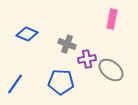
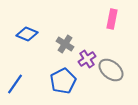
gray cross: moved 2 px left; rotated 12 degrees clockwise
purple cross: rotated 24 degrees counterclockwise
blue pentagon: moved 2 px right, 1 px up; rotated 30 degrees counterclockwise
